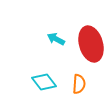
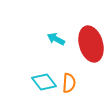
orange semicircle: moved 10 px left, 1 px up
